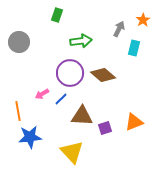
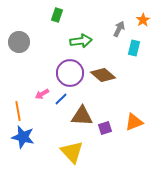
blue star: moved 7 px left; rotated 20 degrees clockwise
